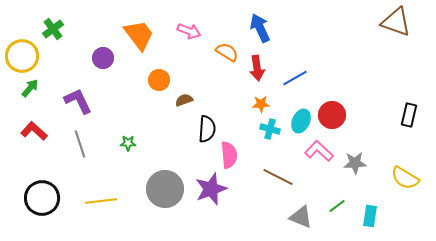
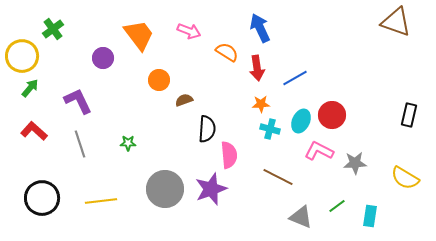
pink L-shape: rotated 16 degrees counterclockwise
